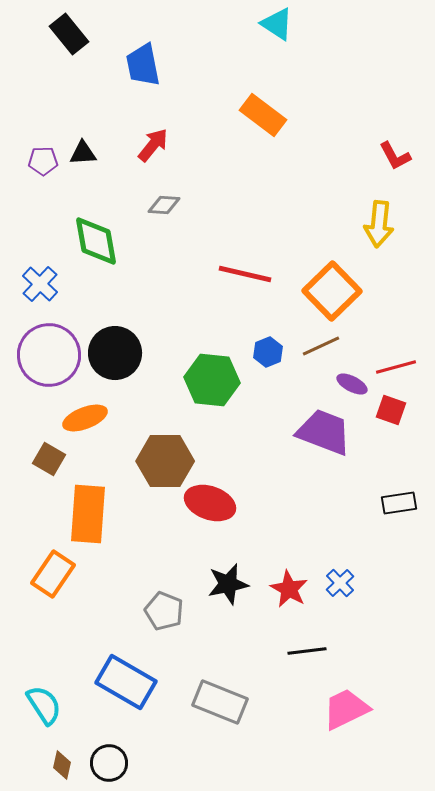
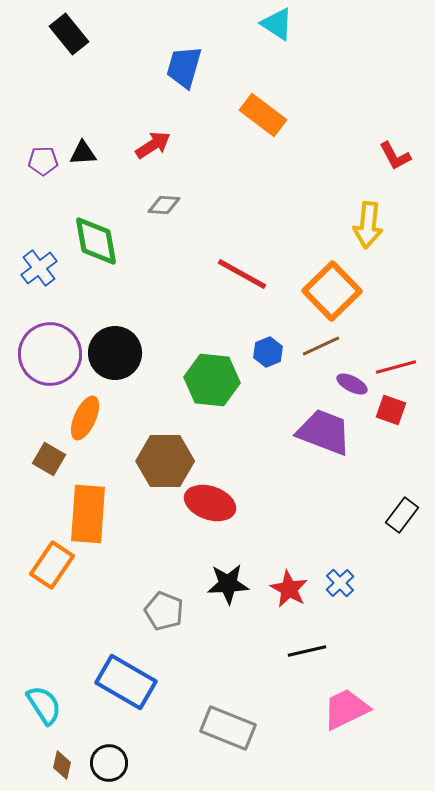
blue trapezoid at (143, 65): moved 41 px right, 2 px down; rotated 27 degrees clockwise
red arrow at (153, 145): rotated 18 degrees clockwise
yellow arrow at (379, 224): moved 11 px left, 1 px down
red line at (245, 274): moved 3 px left; rotated 16 degrees clockwise
blue cross at (40, 284): moved 1 px left, 16 px up; rotated 9 degrees clockwise
purple circle at (49, 355): moved 1 px right, 1 px up
orange ellipse at (85, 418): rotated 45 degrees counterclockwise
black rectangle at (399, 503): moved 3 px right, 12 px down; rotated 44 degrees counterclockwise
orange rectangle at (53, 574): moved 1 px left, 9 px up
black star at (228, 584): rotated 9 degrees clockwise
black line at (307, 651): rotated 6 degrees counterclockwise
gray rectangle at (220, 702): moved 8 px right, 26 px down
